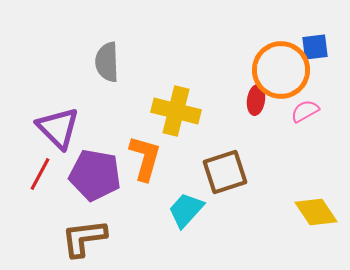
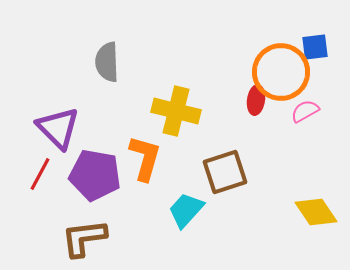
orange circle: moved 2 px down
